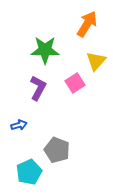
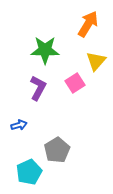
orange arrow: moved 1 px right
gray pentagon: rotated 20 degrees clockwise
